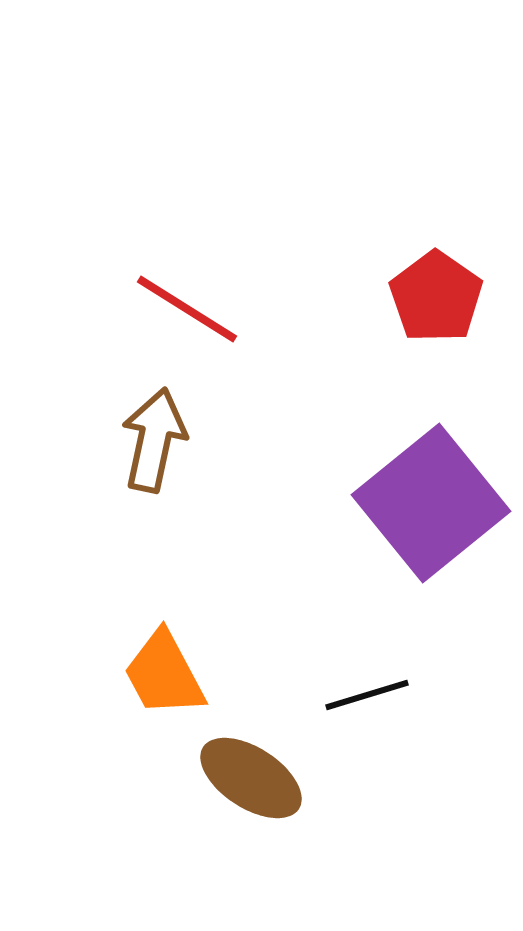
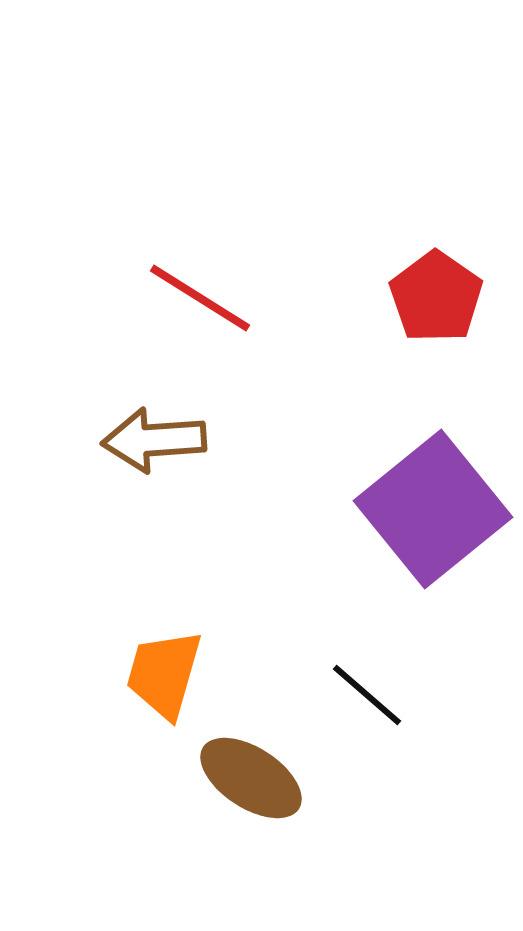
red line: moved 13 px right, 11 px up
brown arrow: rotated 106 degrees counterclockwise
purple square: moved 2 px right, 6 px down
orange trapezoid: rotated 44 degrees clockwise
black line: rotated 58 degrees clockwise
